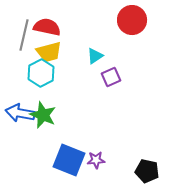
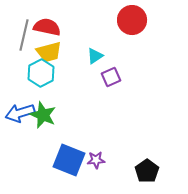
blue arrow: rotated 28 degrees counterclockwise
black pentagon: rotated 25 degrees clockwise
